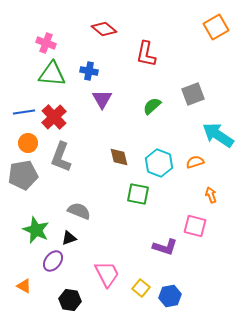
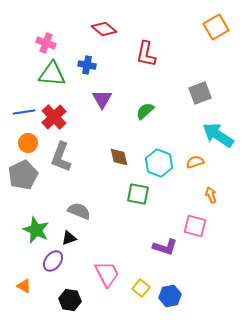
blue cross: moved 2 px left, 6 px up
gray square: moved 7 px right, 1 px up
green semicircle: moved 7 px left, 5 px down
gray pentagon: rotated 16 degrees counterclockwise
